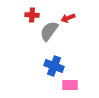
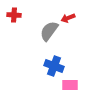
red cross: moved 18 px left
